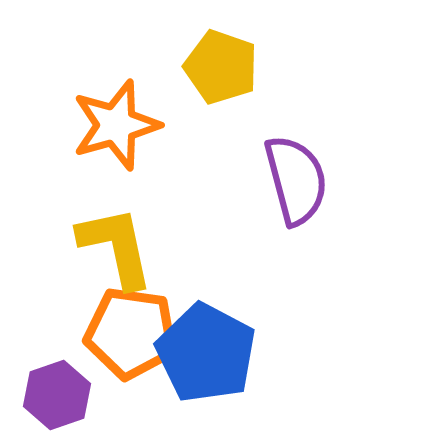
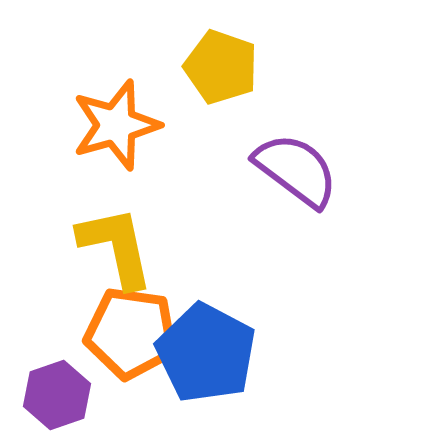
purple semicircle: moved 10 px up; rotated 38 degrees counterclockwise
